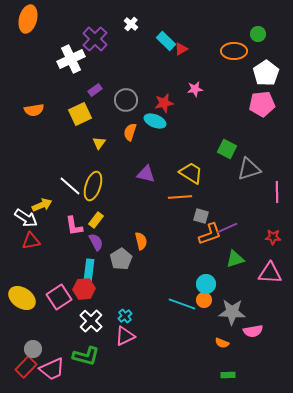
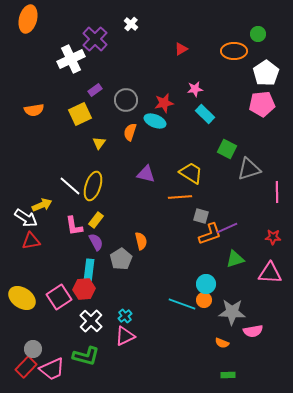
cyan rectangle at (166, 41): moved 39 px right, 73 px down
